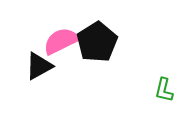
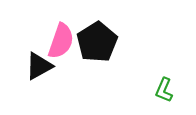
pink semicircle: rotated 135 degrees clockwise
green L-shape: rotated 10 degrees clockwise
